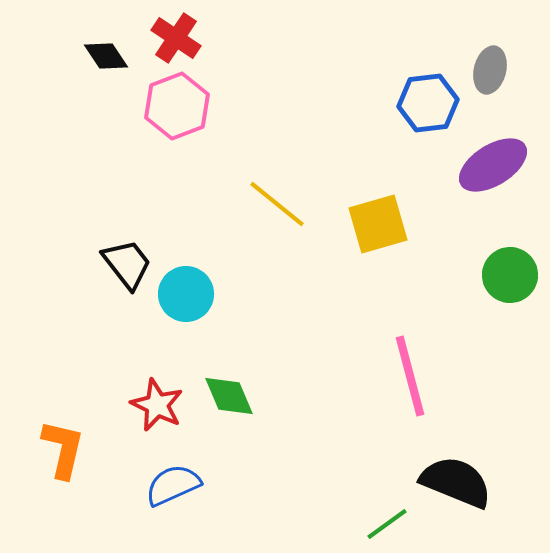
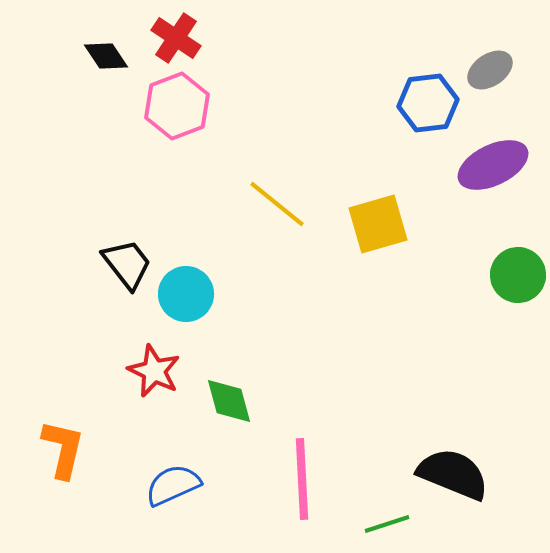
gray ellipse: rotated 42 degrees clockwise
purple ellipse: rotated 6 degrees clockwise
green circle: moved 8 px right
pink line: moved 108 px left, 103 px down; rotated 12 degrees clockwise
green diamond: moved 5 px down; rotated 8 degrees clockwise
red star: moved 3 px left, 34 px up
black semicircle: moved 3 px left, 8 px up
green line: rotated 18 degrees clockwise
